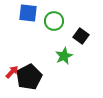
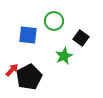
blue square: moved 22 px down
black square: moved 2 px down
red arrow: moved 2 px up
